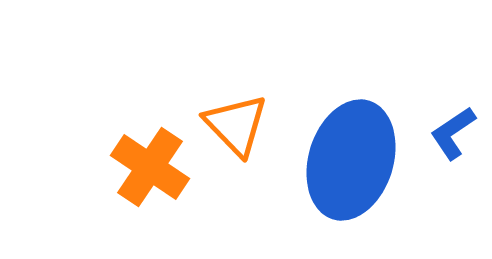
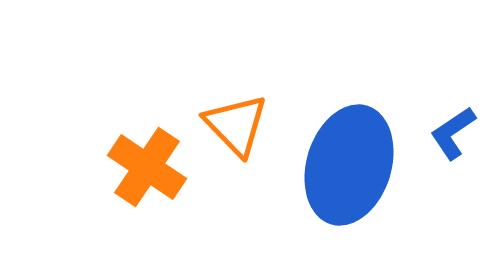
blue ellipse: moved 2 px left, 5 px down
orange cross: moved 3 px left
